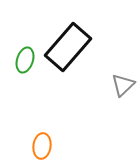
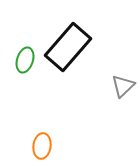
gray triangle: moved 1 px down
